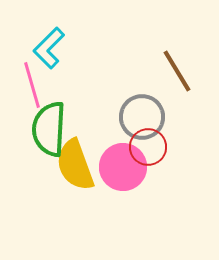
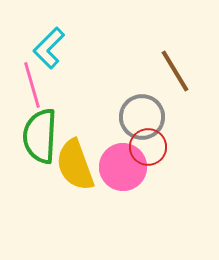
brown line: moved 2 px left
green semicircle: moved 9 px left, 7 px down
